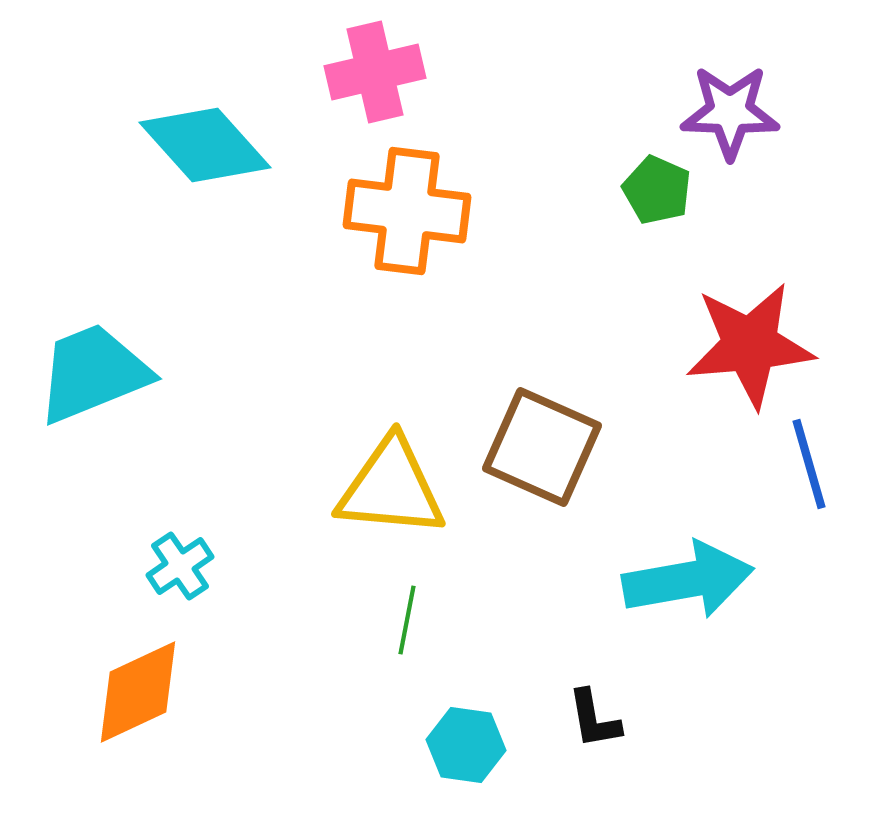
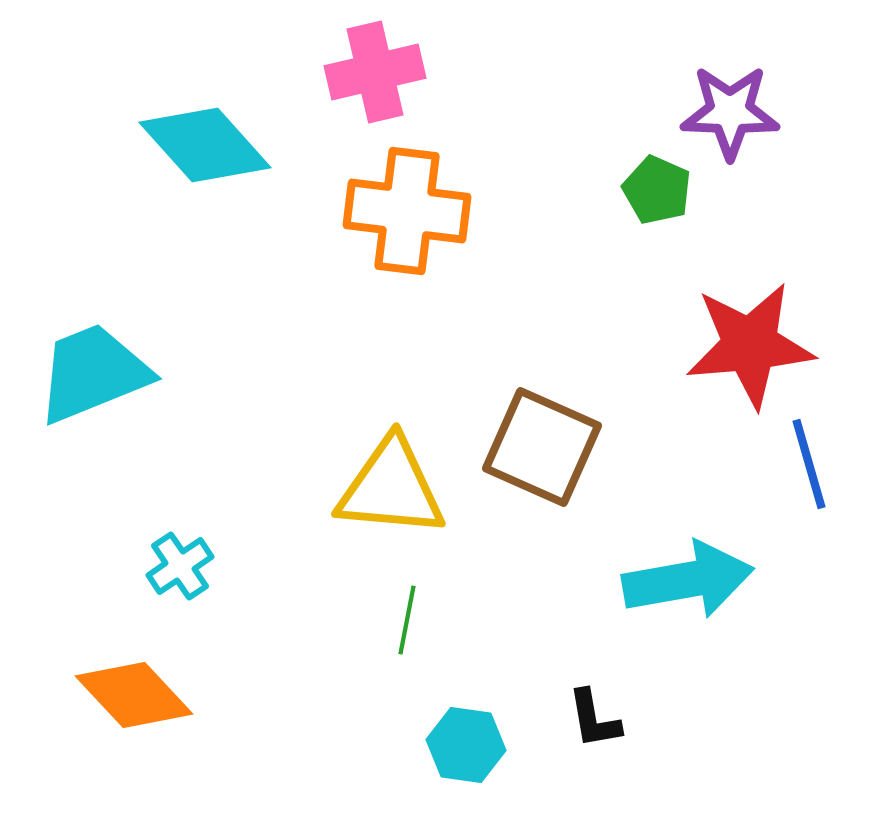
orange diamond: moved 4 px left, 3 px down; rotated 72 degrees clockwise
